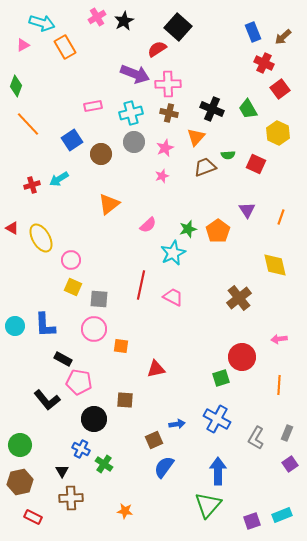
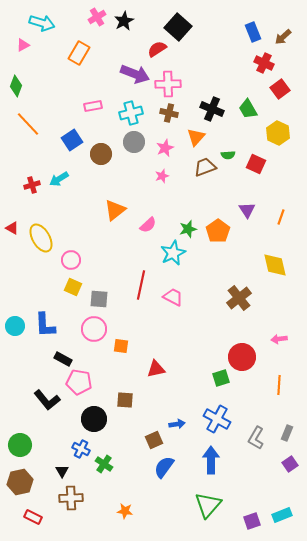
orange rectangle at (65, 47): moved 14 px right, 6 px down; rotated 60 degrees clockwise
orange triangle at (109, 204): moved 6 px right, 6 px down
blue arrow at (218, 471): moved 7 px left, 11 px up
